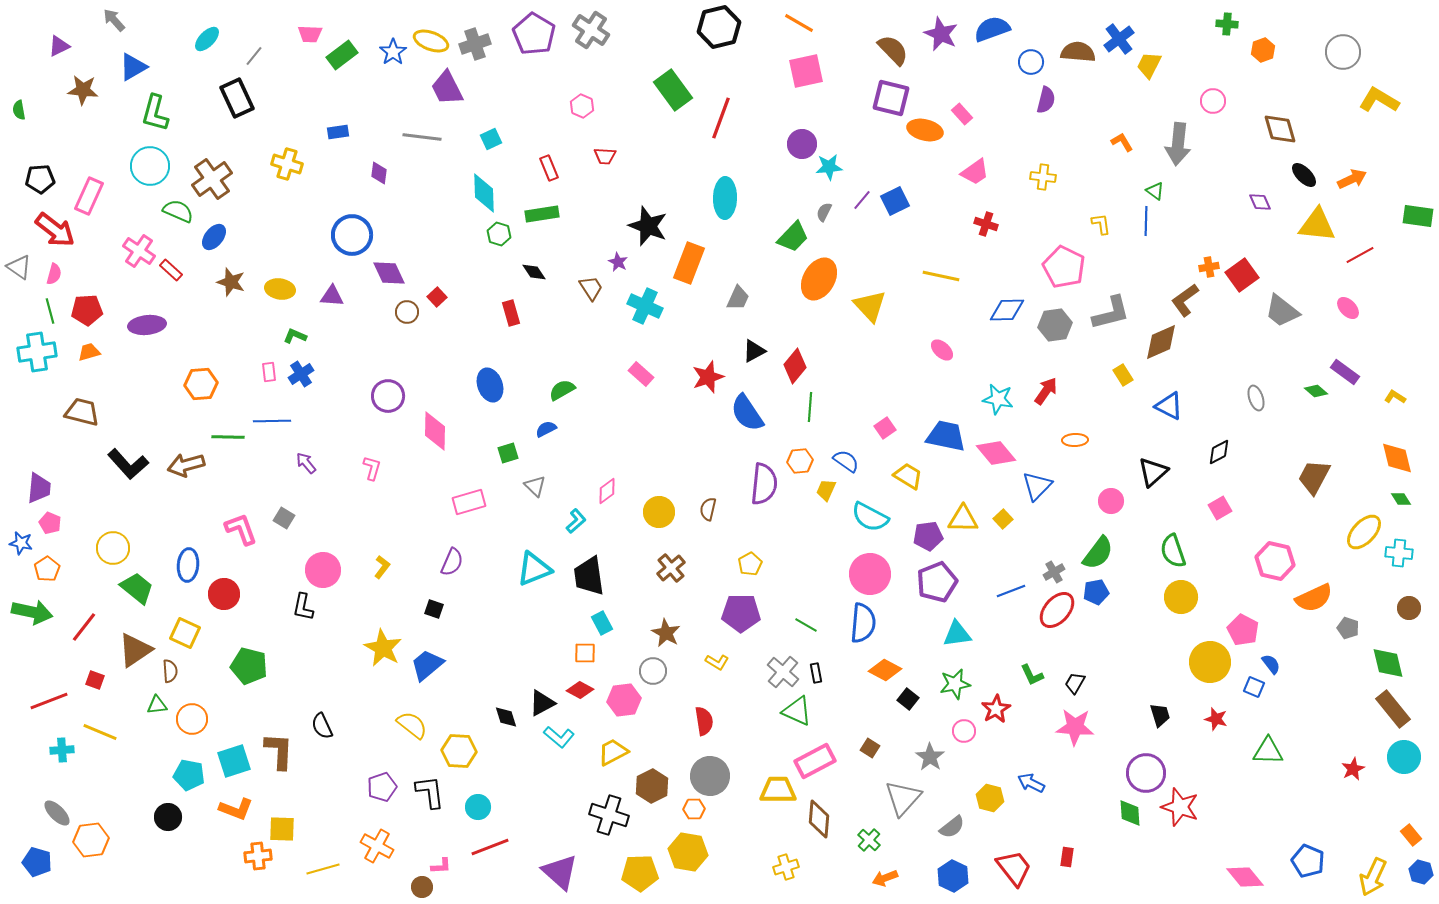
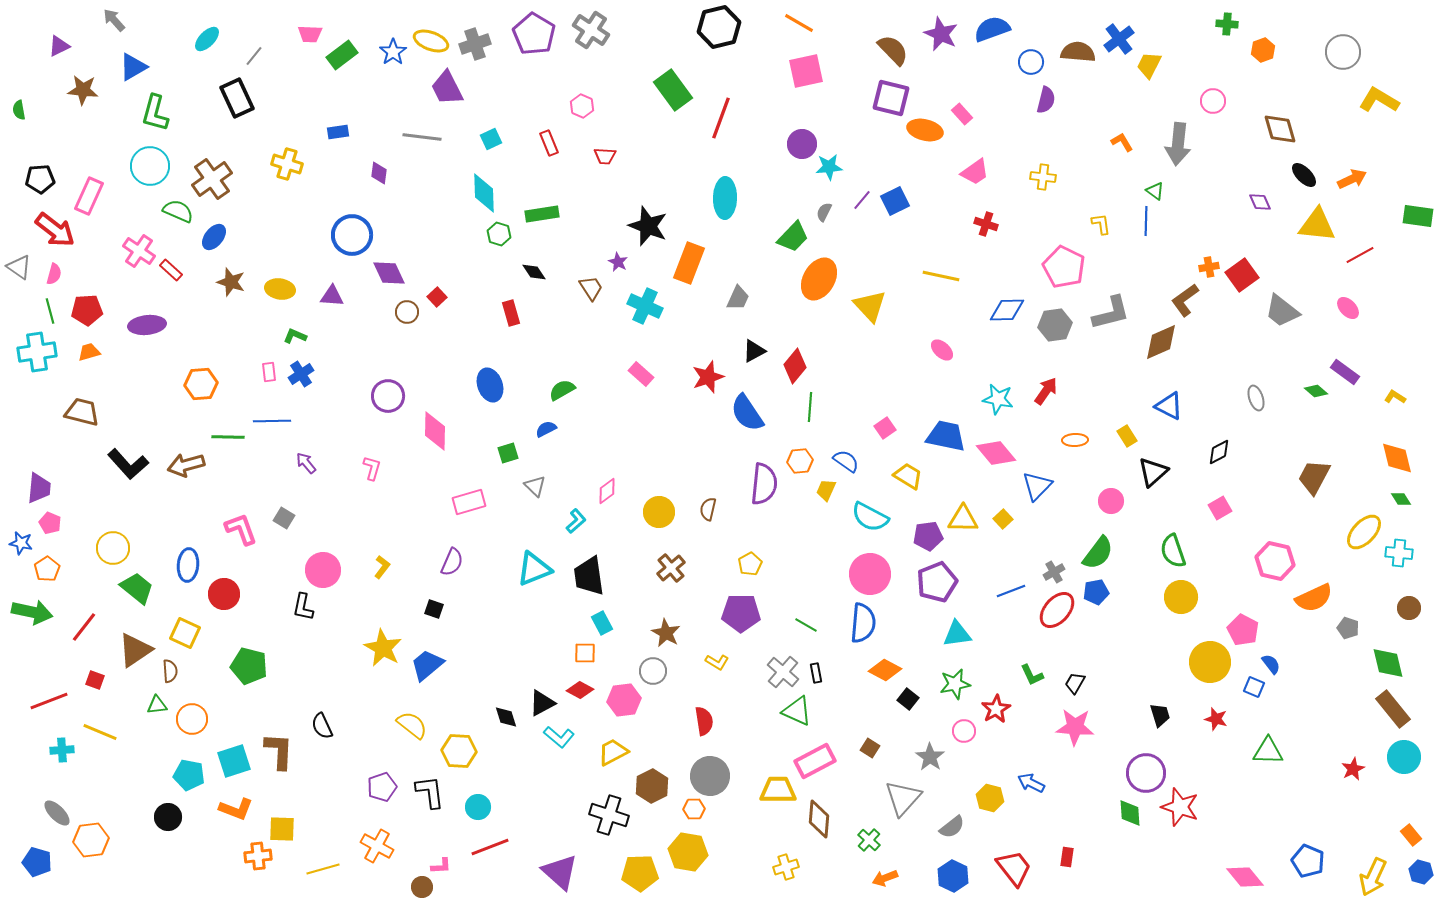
red rectangle at (549, 168): moved 25 px up
yellow rectangle at (1123, 375): moved 4 px right, 61 px down
